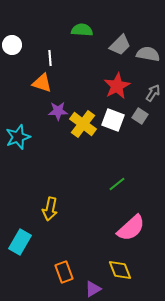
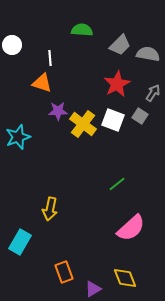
red star: moved 2 px up
yellow diamond: moved 5 px right, 8 px down
